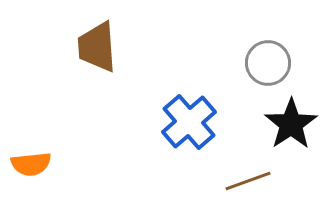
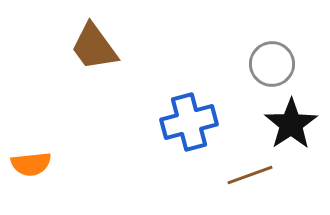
brown trapezoid: moved 3 px left; rotated 32 degrees counterclockwise
gray circle: moved 4 px right, 1 px down
blue cross: rotated 26 degrees clockwise
brown line: moved 2 px right, 6 px up
